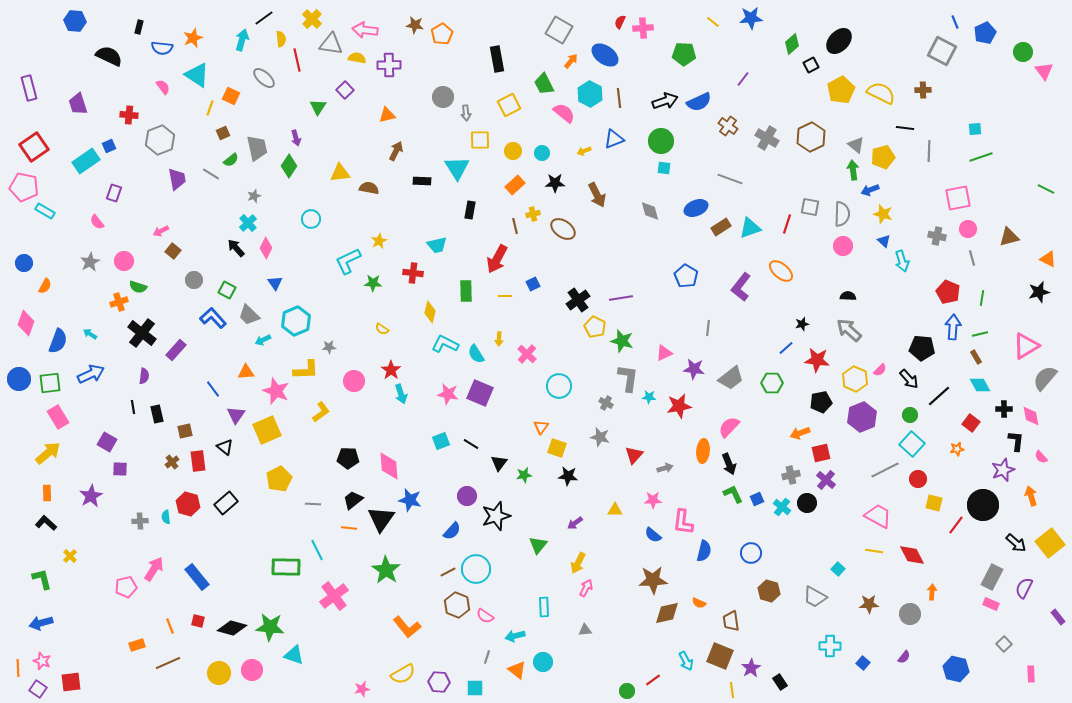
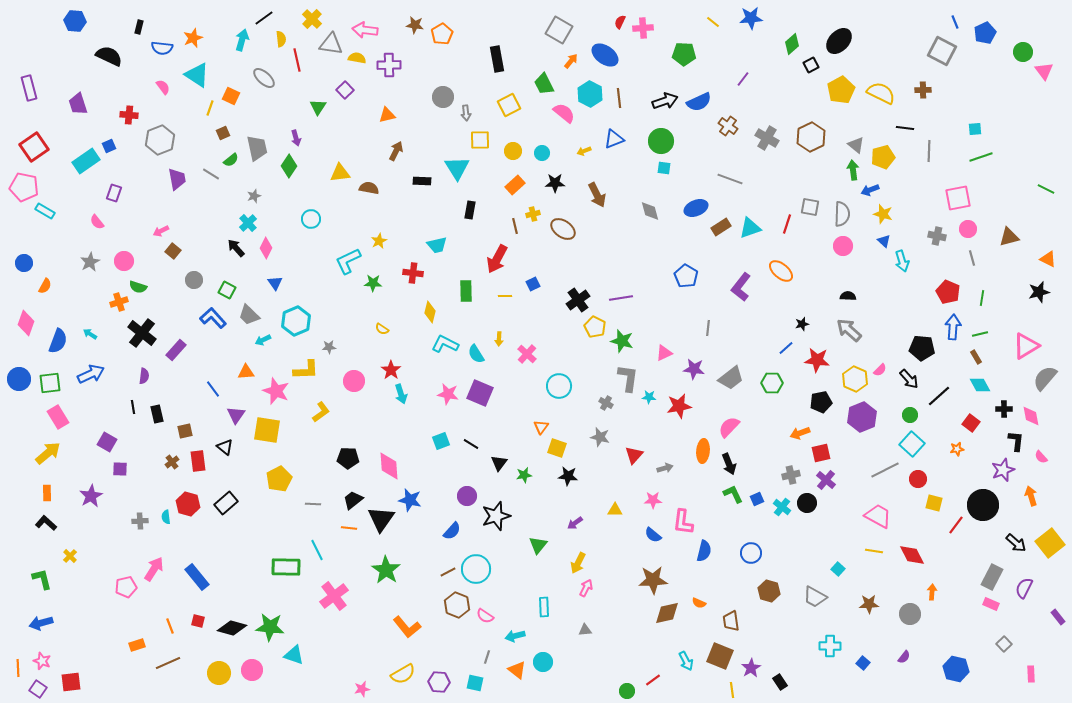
yellow square at (267, 430): rotated 32 degrees clockwise
cyan square at (475, 688): moved 5 px up; rotated 12 degrees clockwise
